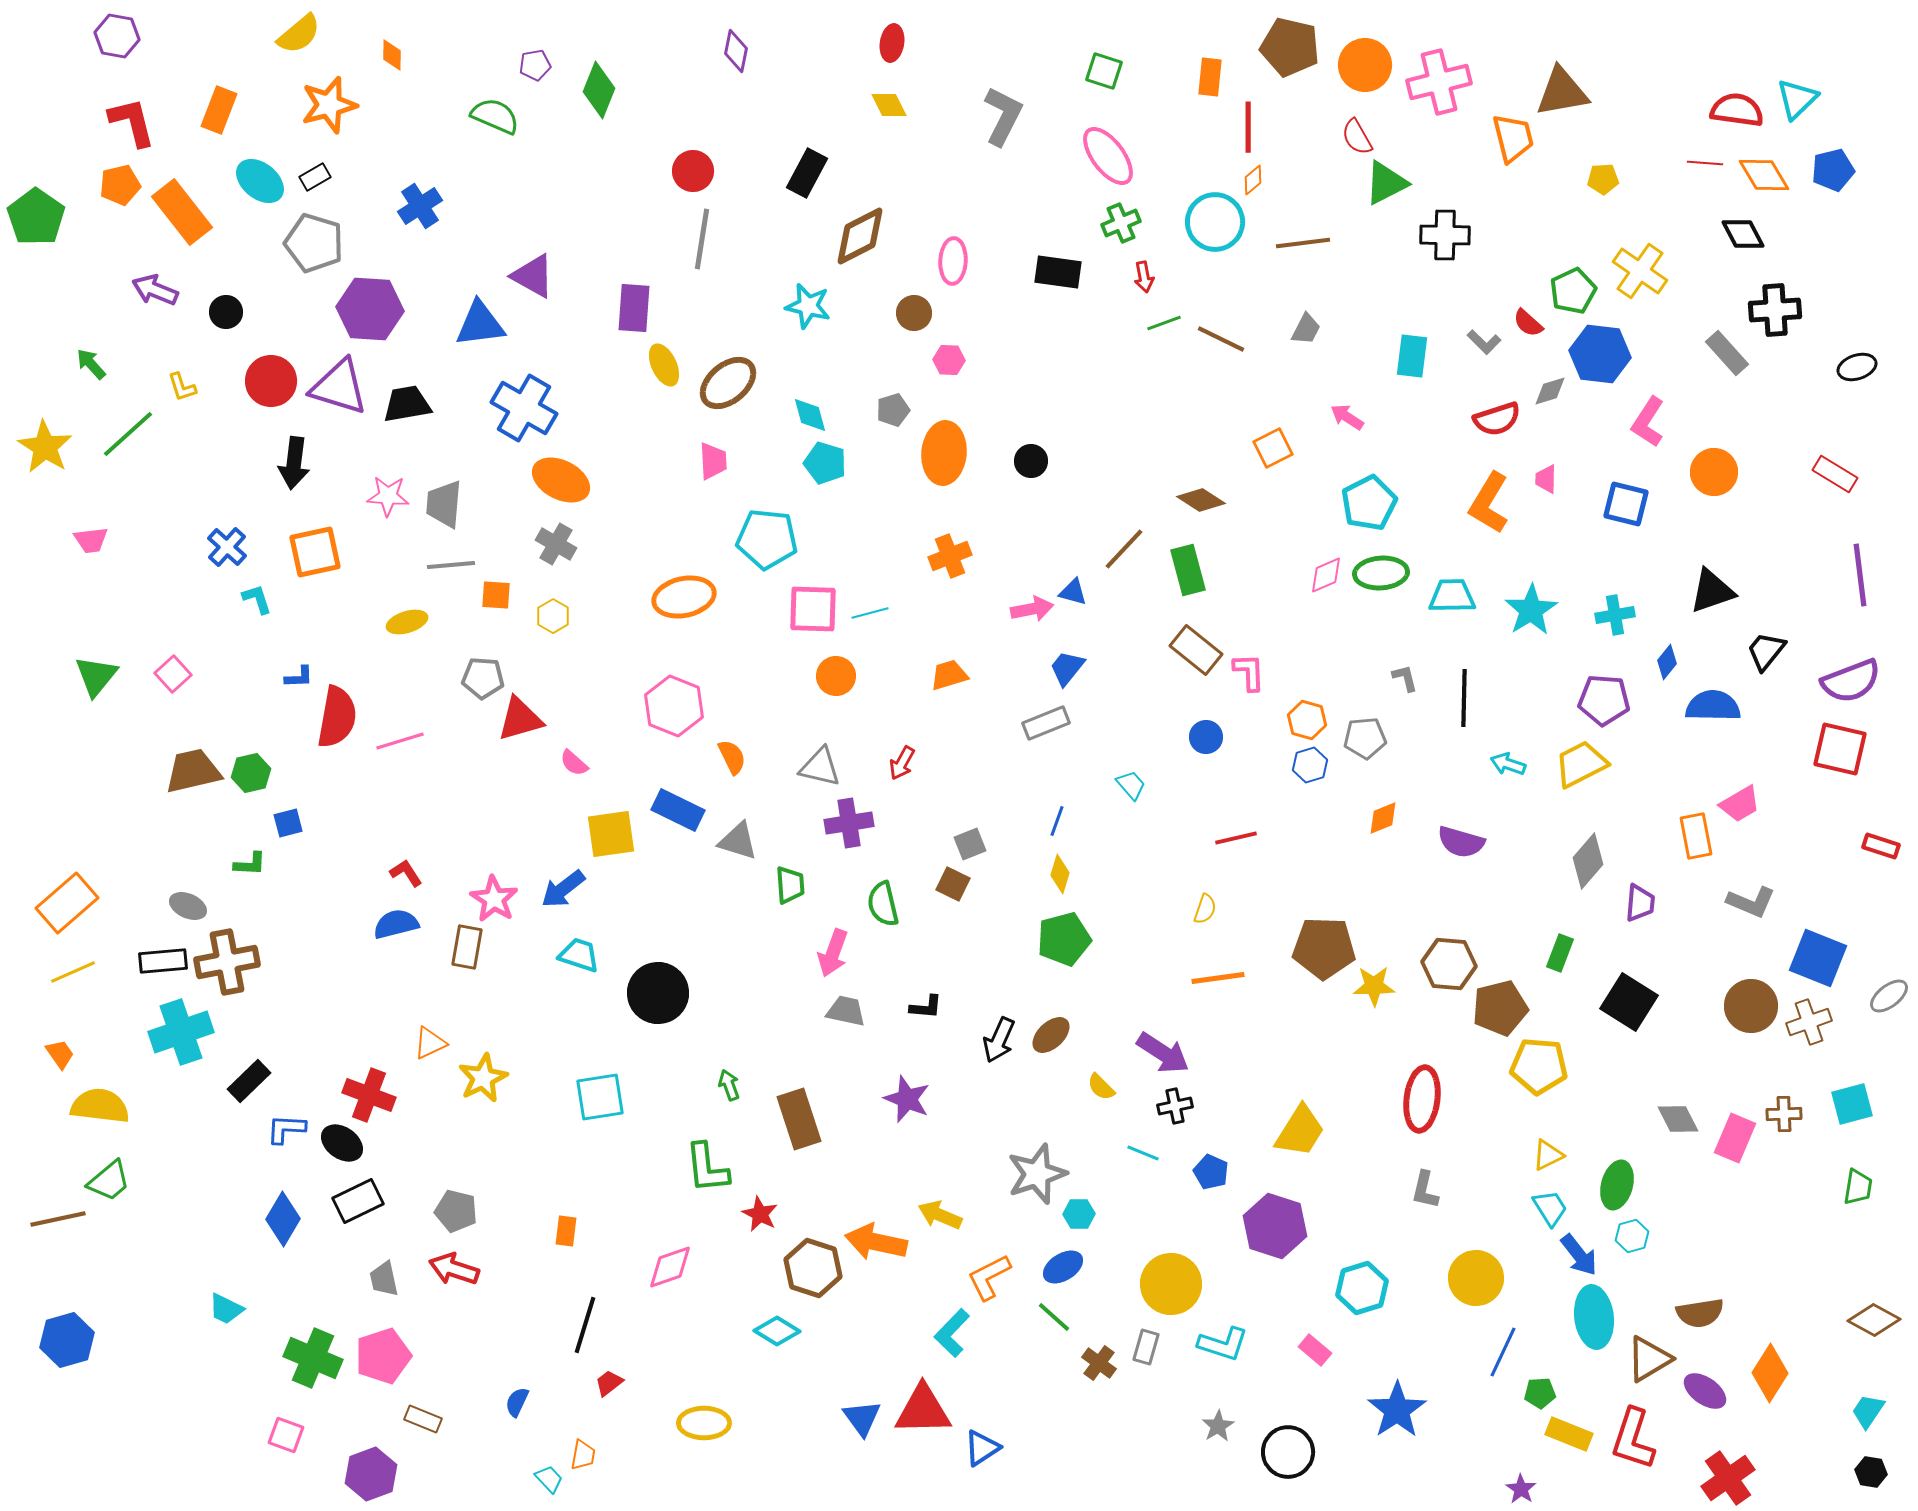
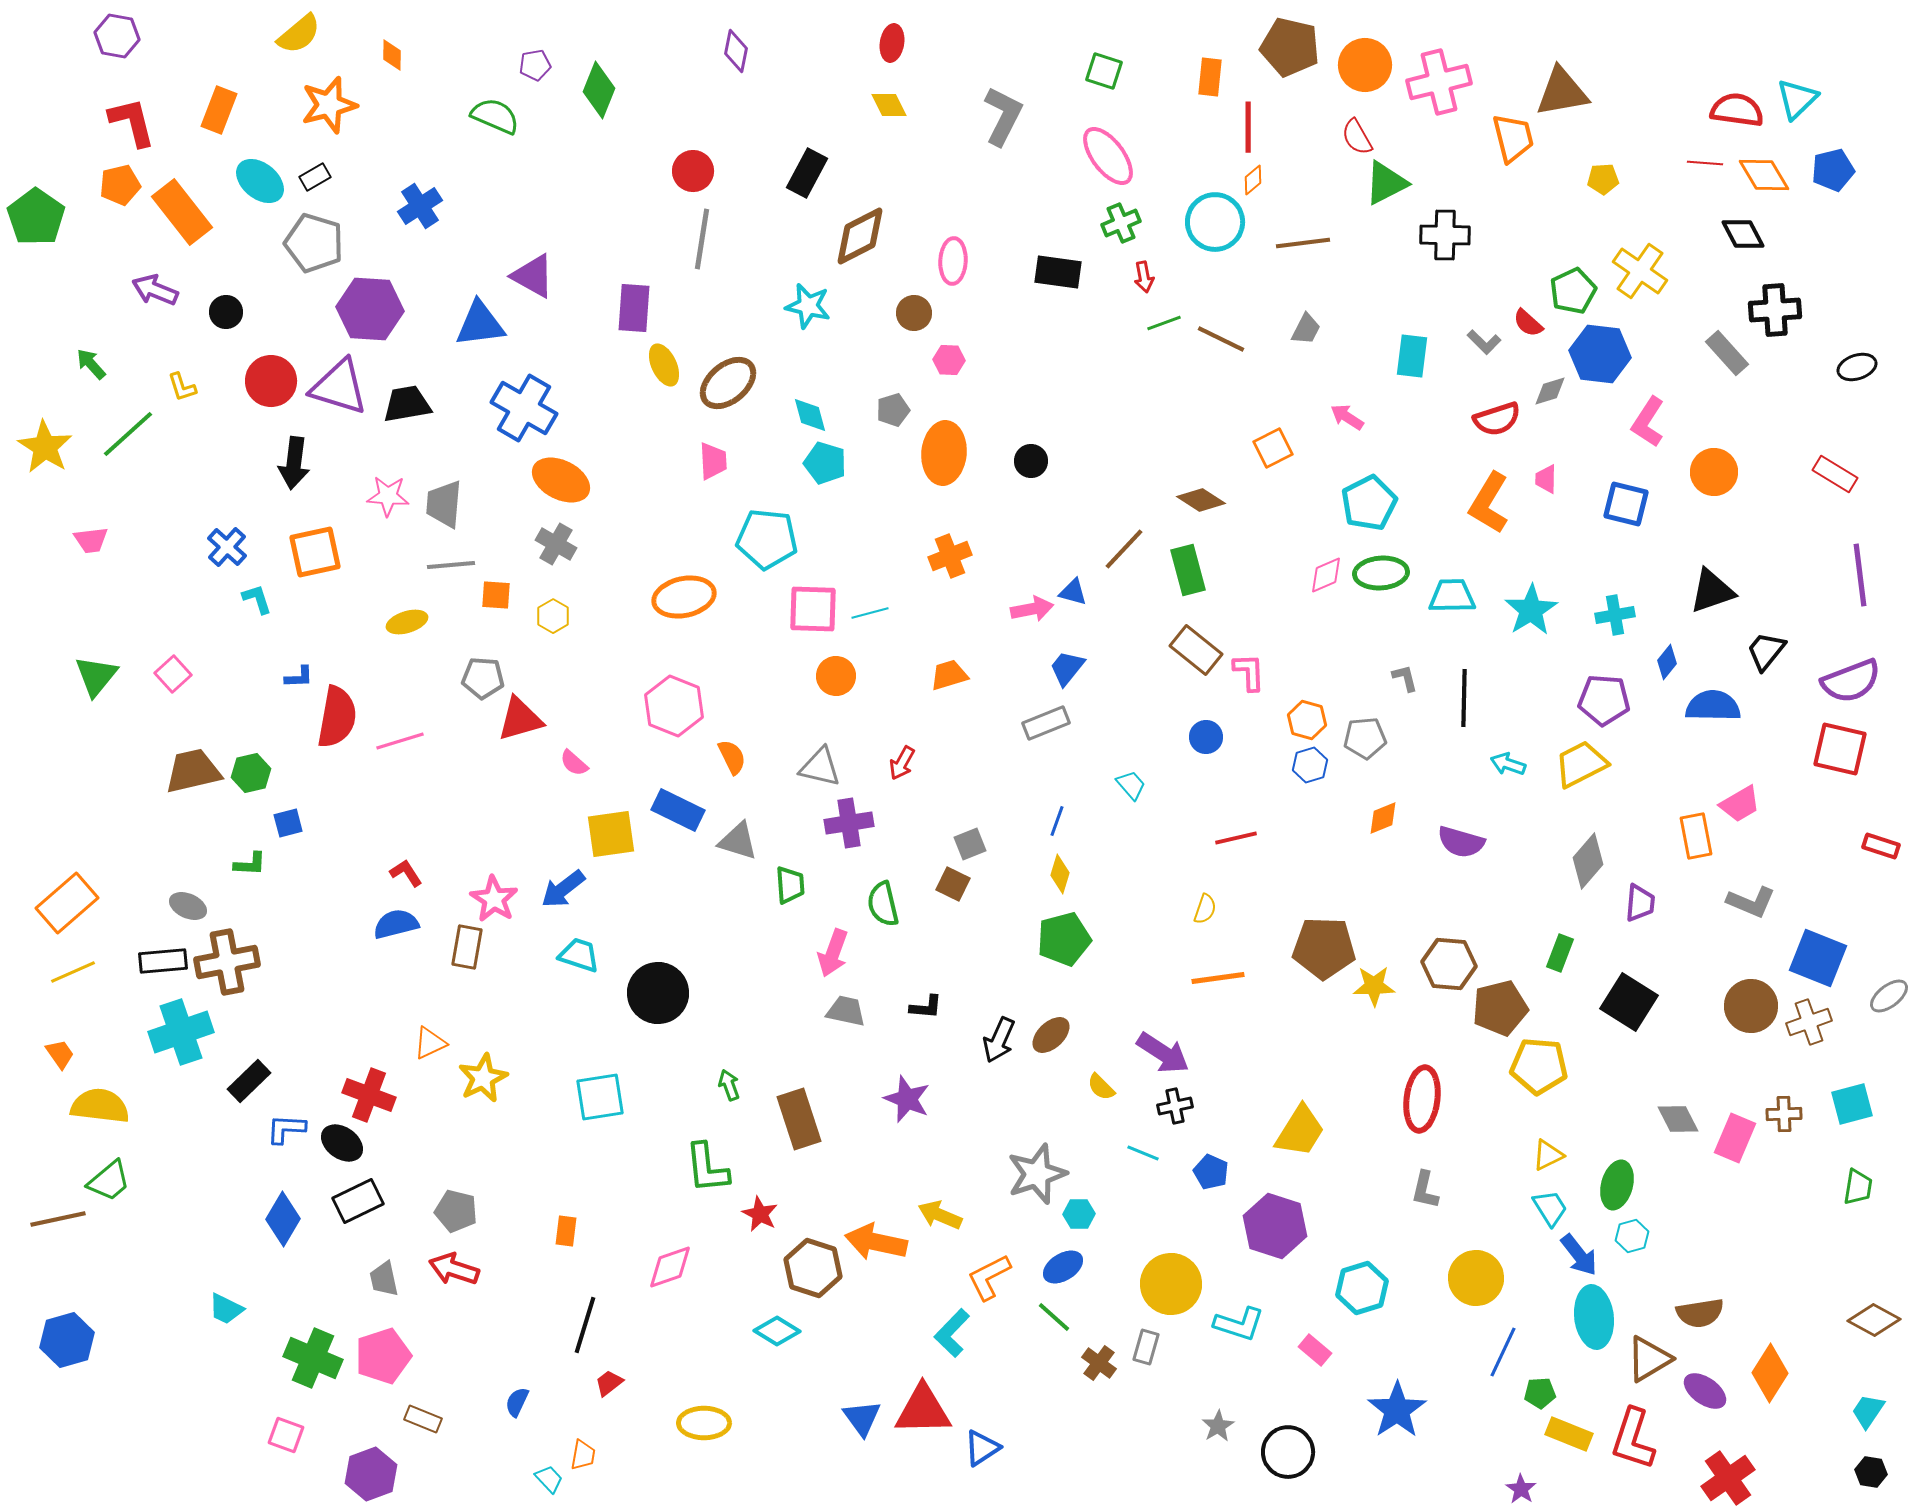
cyan L-shape at (1223, 1344): moved 16 px right, 20 px up
